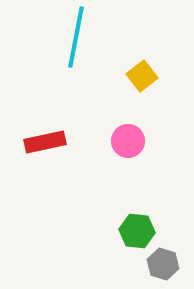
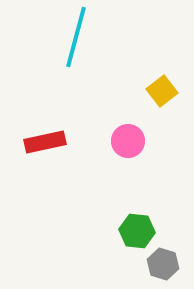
cyan line: rotated 4 degrees clockwise
yellow square: moved 20 px right, 15 px down
